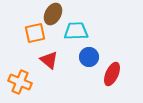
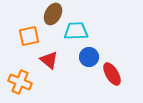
orange square: moved 6 px left, 3 px down
red ellipse: rotated 55 degrees counterclockwise
